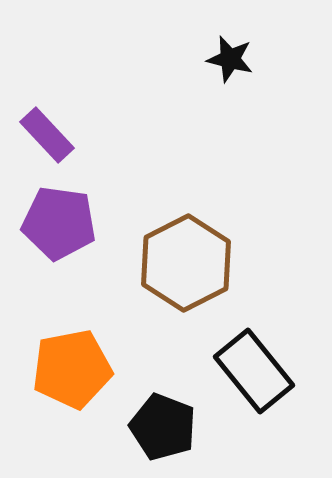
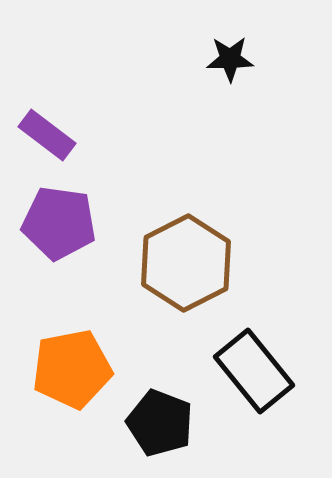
black star: rotated 15 degrees counterclockwise
purple rectangle: rotated 10 degrees counterclockwise
black pentagon: moved 3 px left, 4 px up
